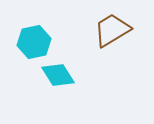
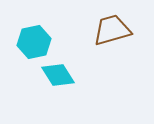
brown trapezoid: rotated 15 degrees clockwise
